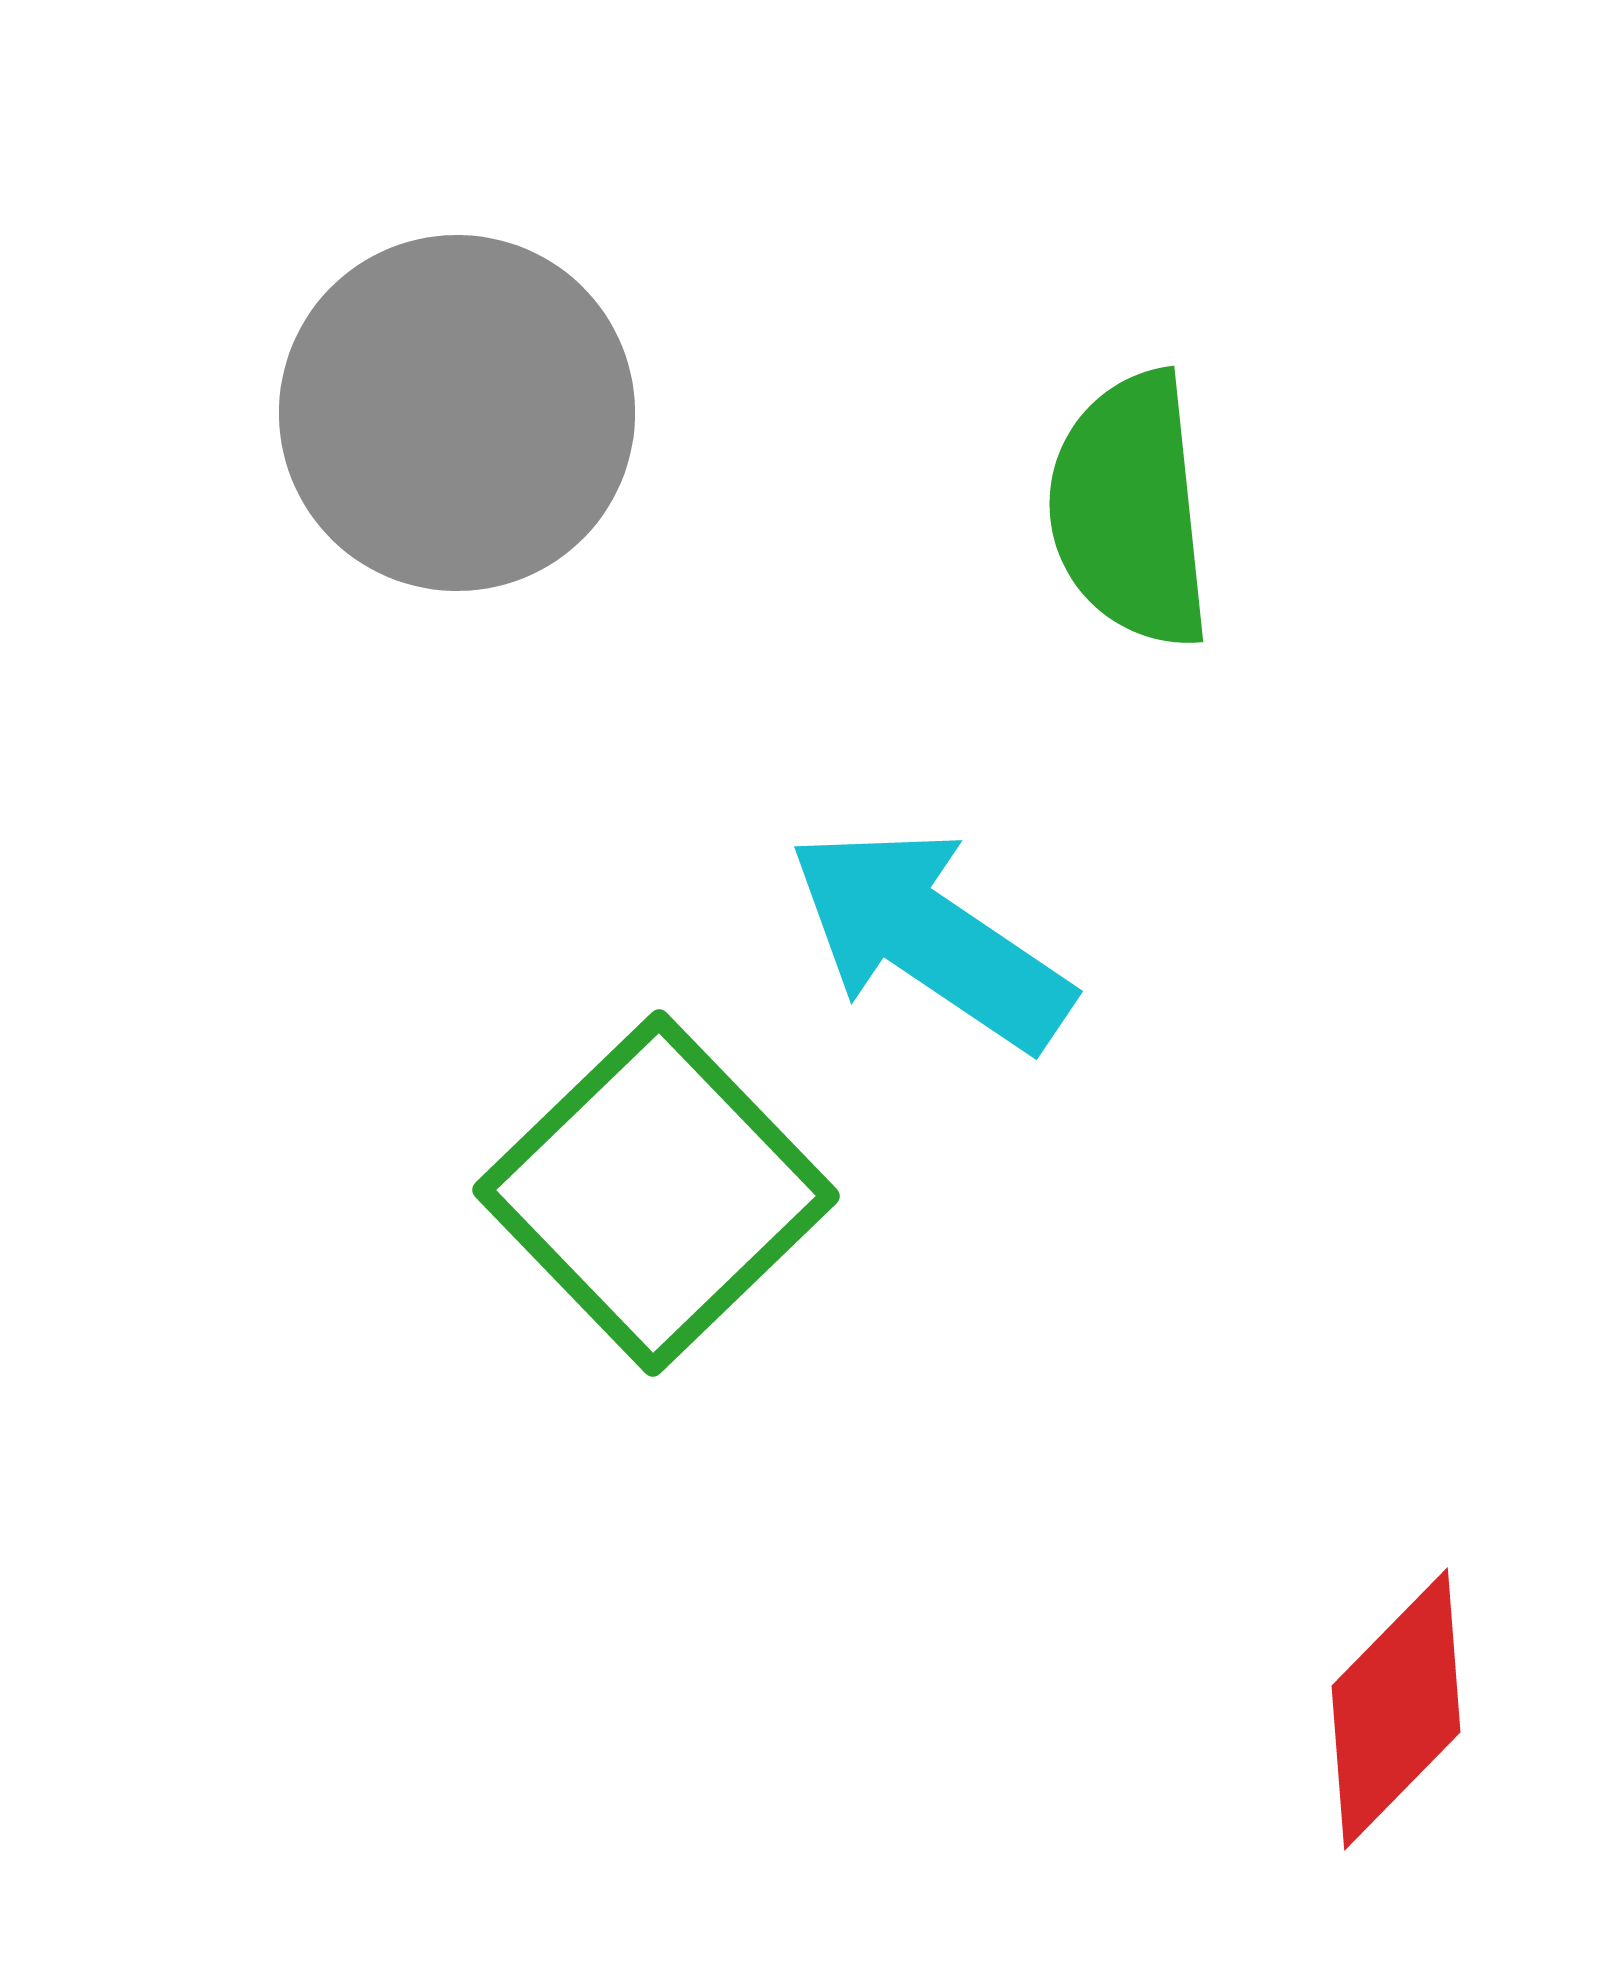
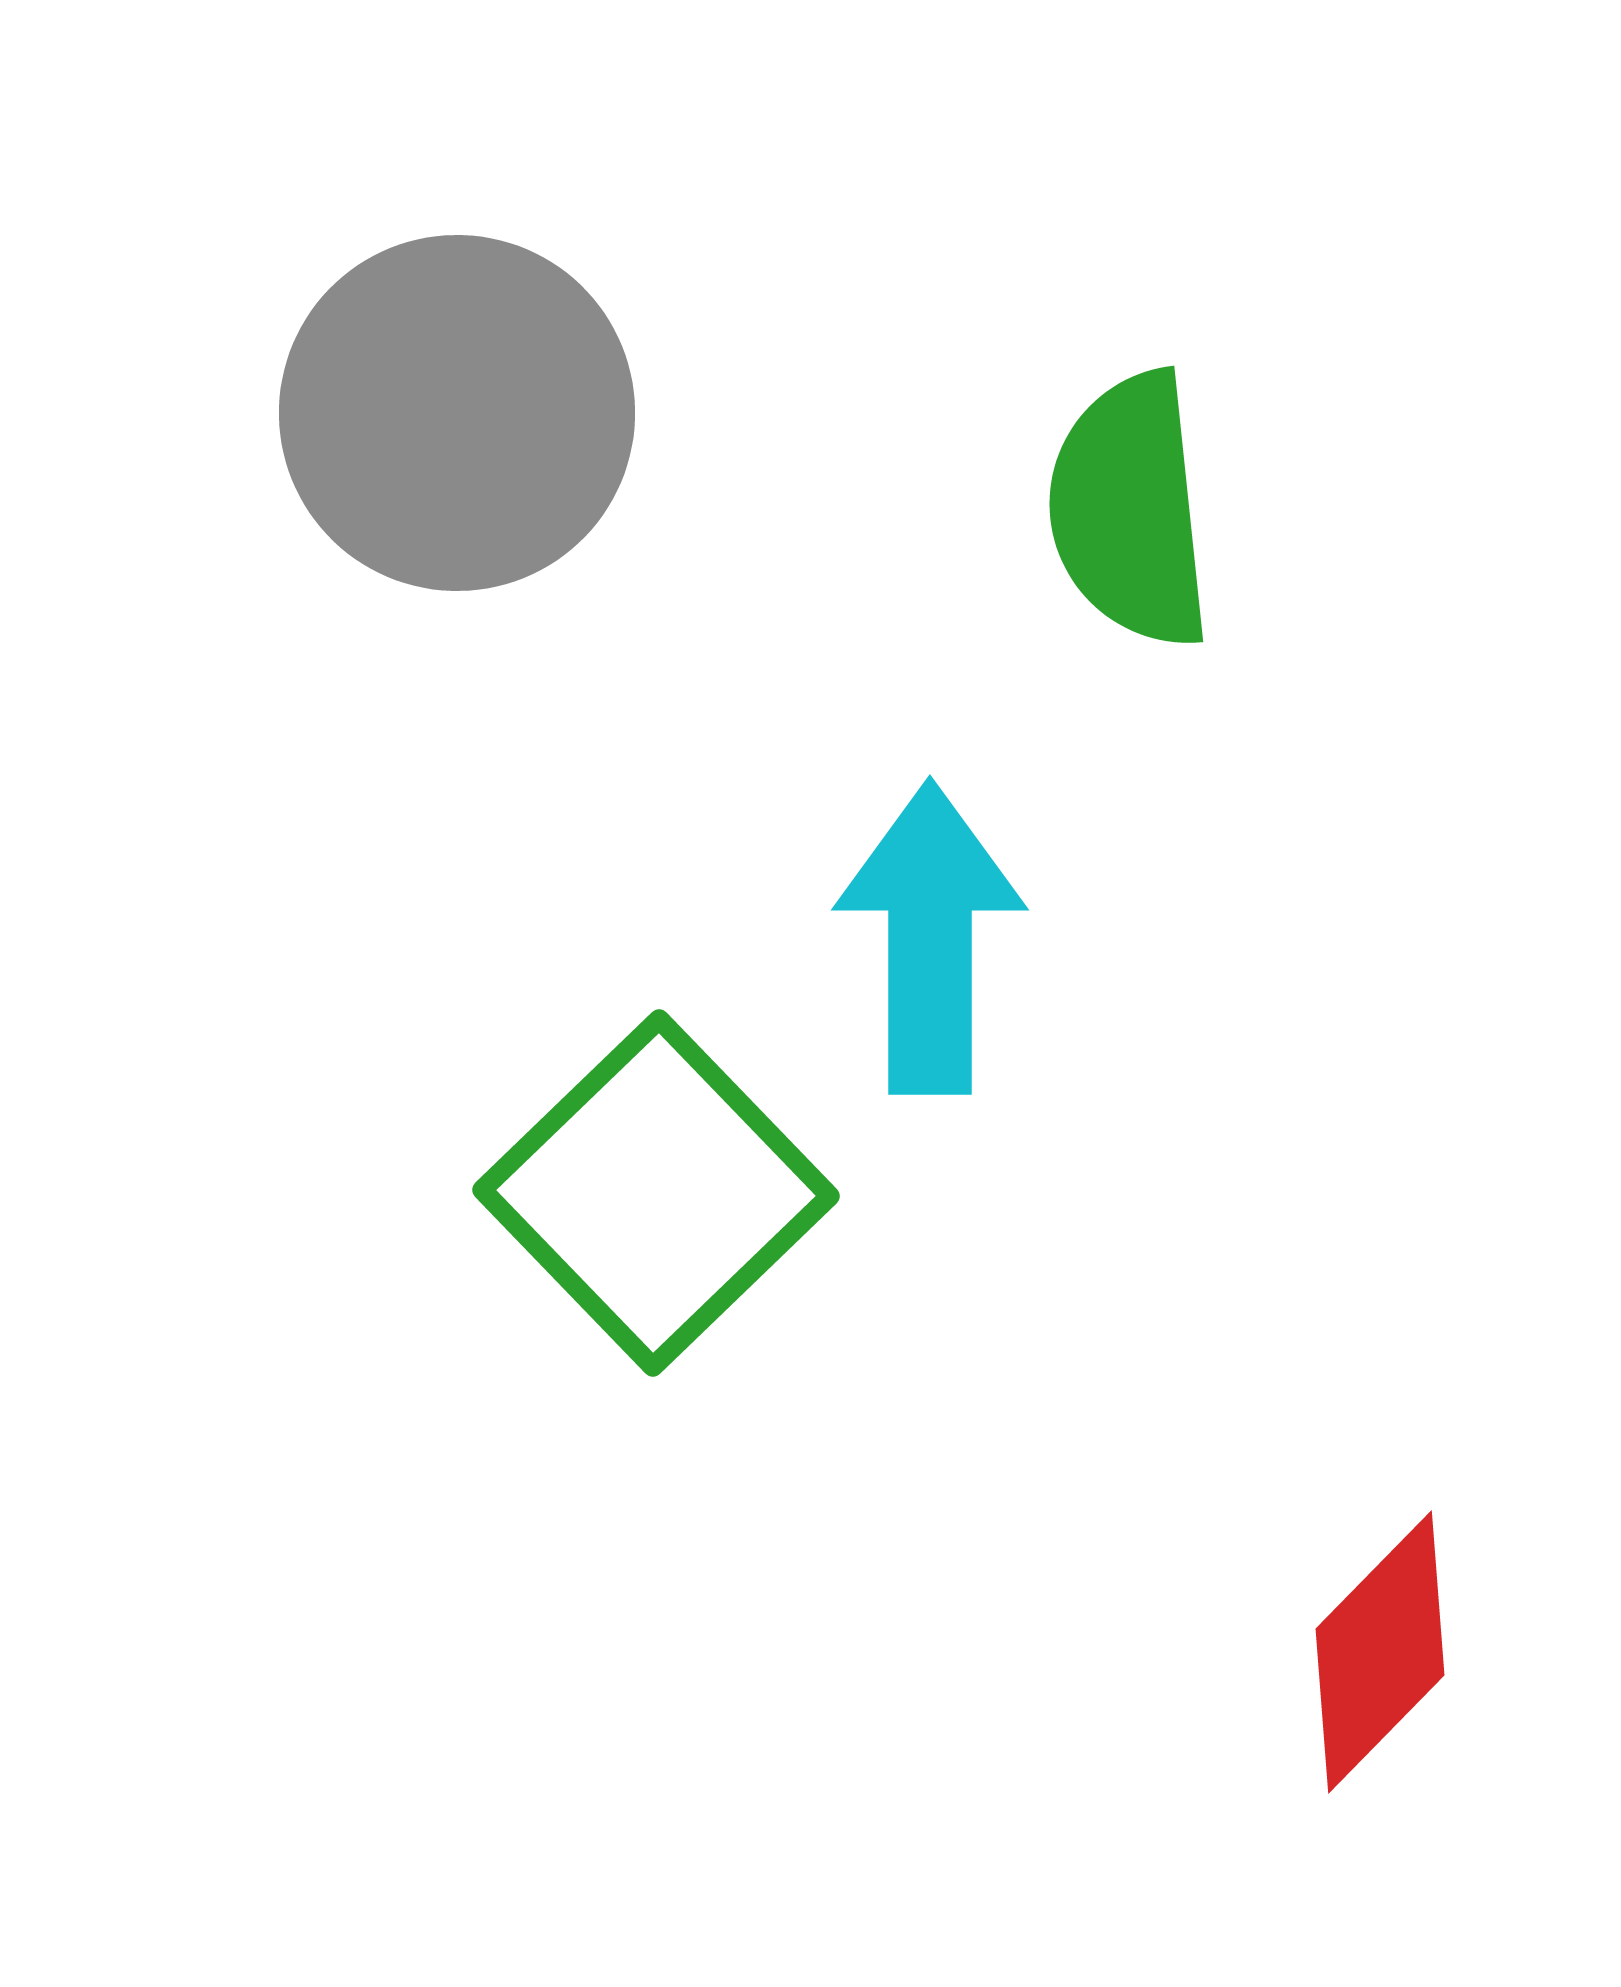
cyan arrow: rotated 56 degrees clockwise
red diamond: moved 16 px left, 57 px up
